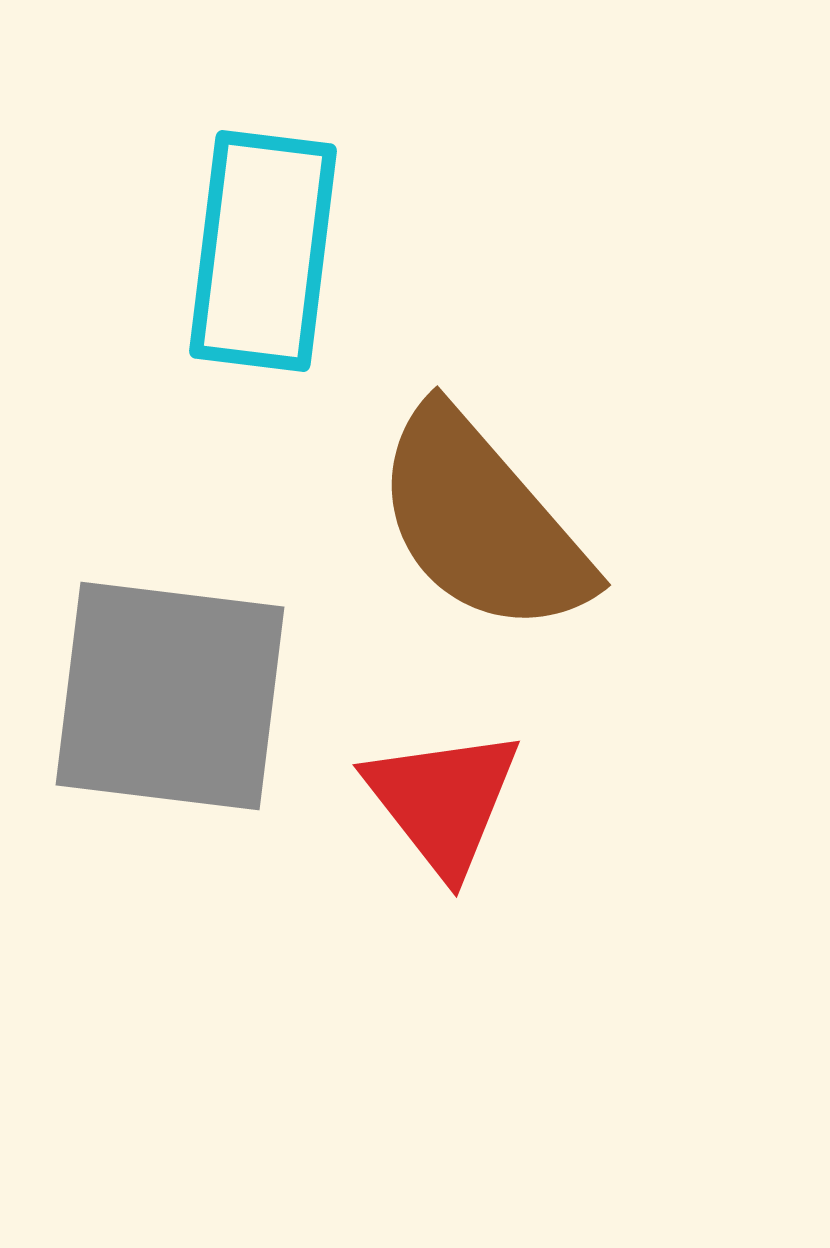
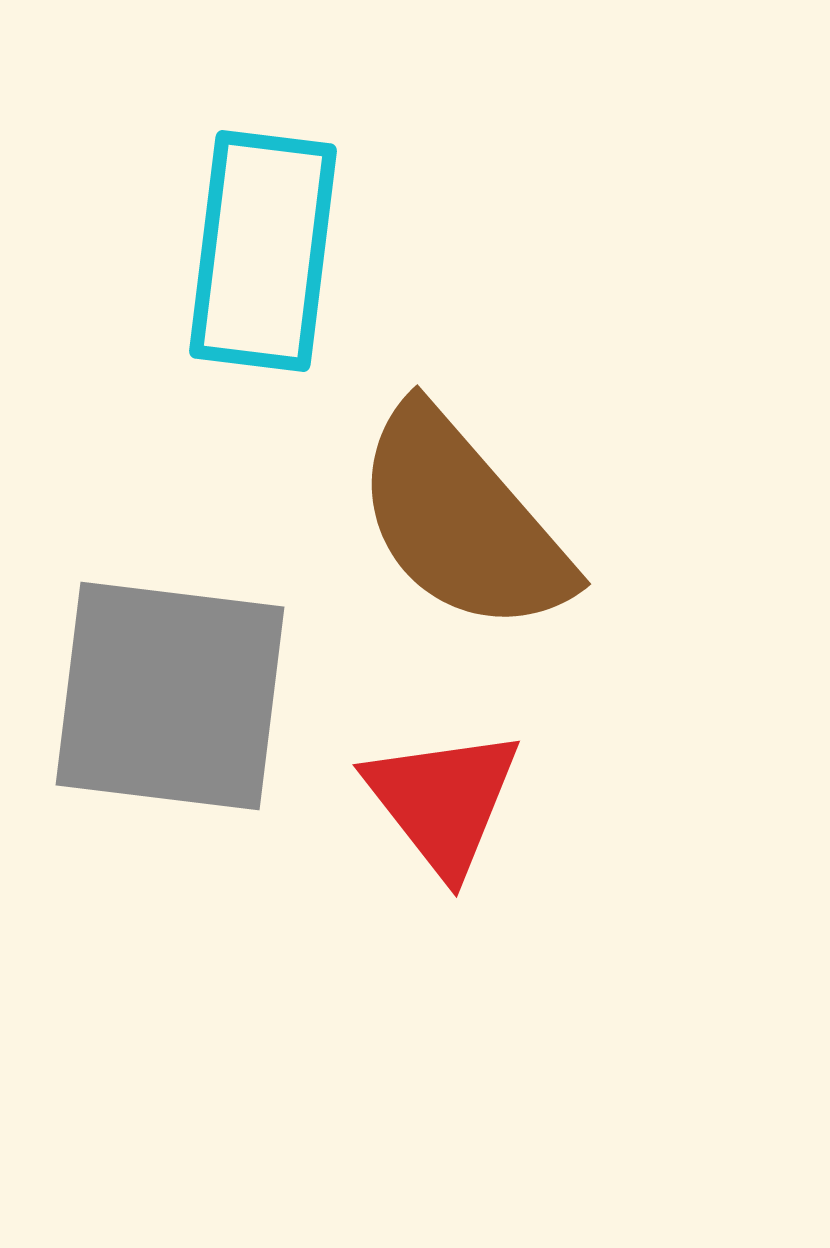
brown semicircle: moved 20 px left, 1 px up
